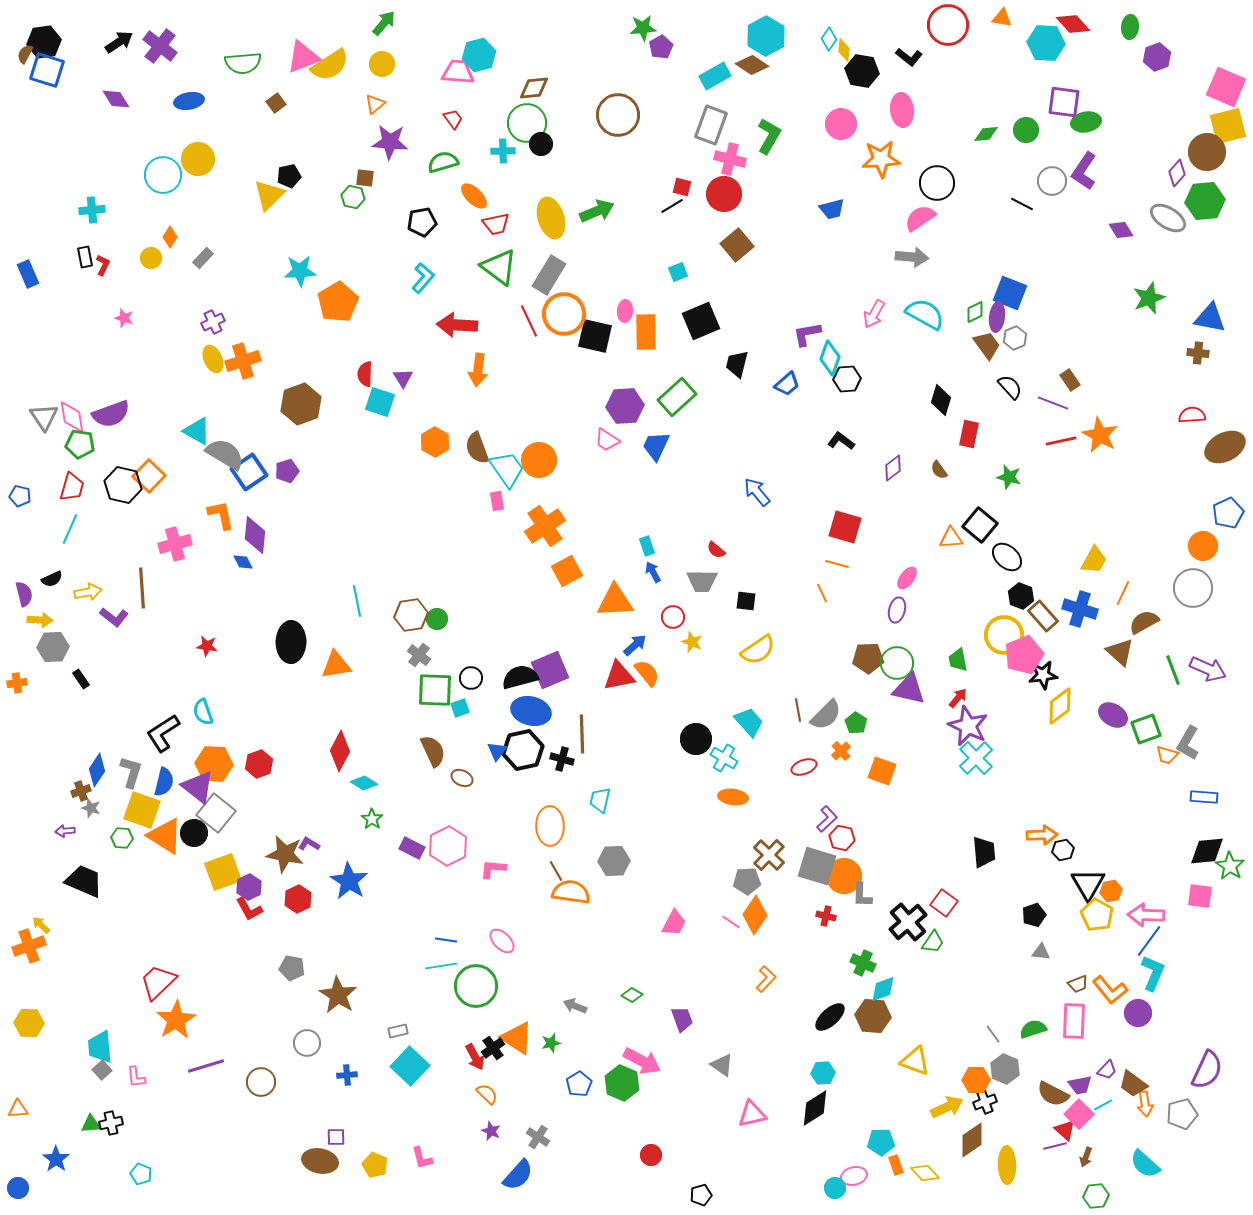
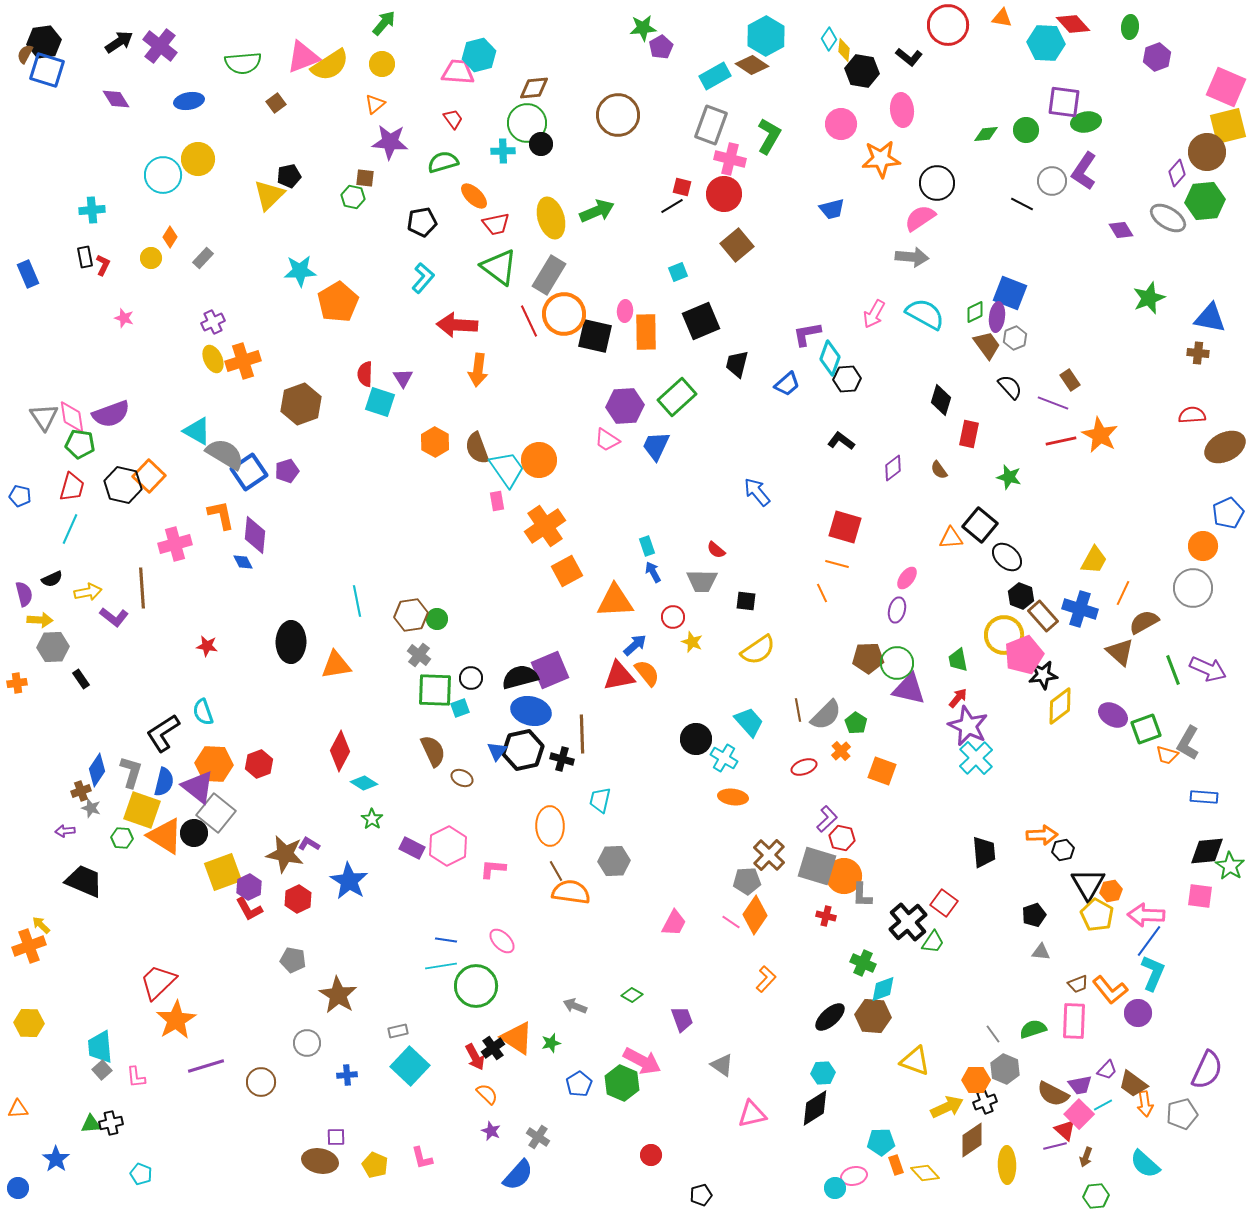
gray pentagon at (292, 968): moved 1 px right, 8 px up
